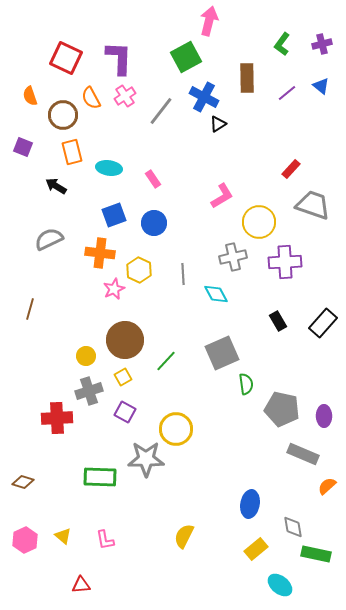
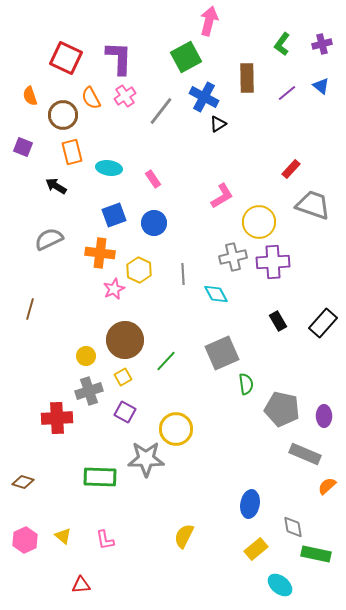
purple cross at (285, 262): moved 12 px left
gray rectangle at (303, 454): moved 2 px right
